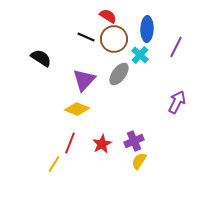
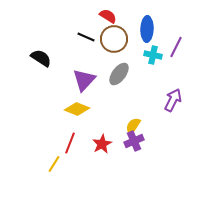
cyan cross: moved 13 px right; rotated 30 degrees counterclockwise
purple arrow: moved 4 px left, 2 px up
yellow semicircle: moved 6 px left, 35 px up
